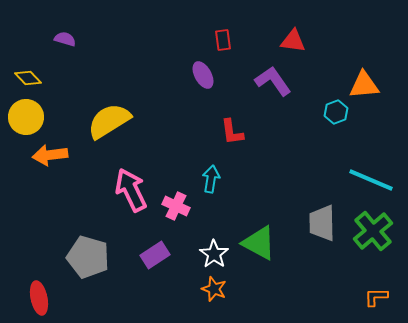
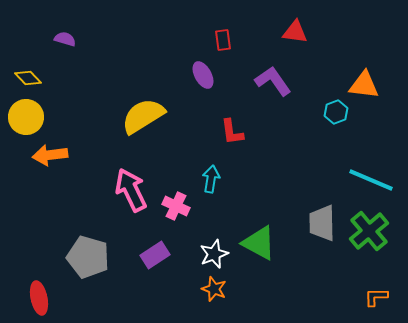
red triangle: moved 2 px right, 9 px up
orange triangle: rotated 12 degrees clockwise
yellow semicircle: moved 34 px right, 5 px up
green cross: moved 4 px left
white star: rotated 16 degrees clockwise
